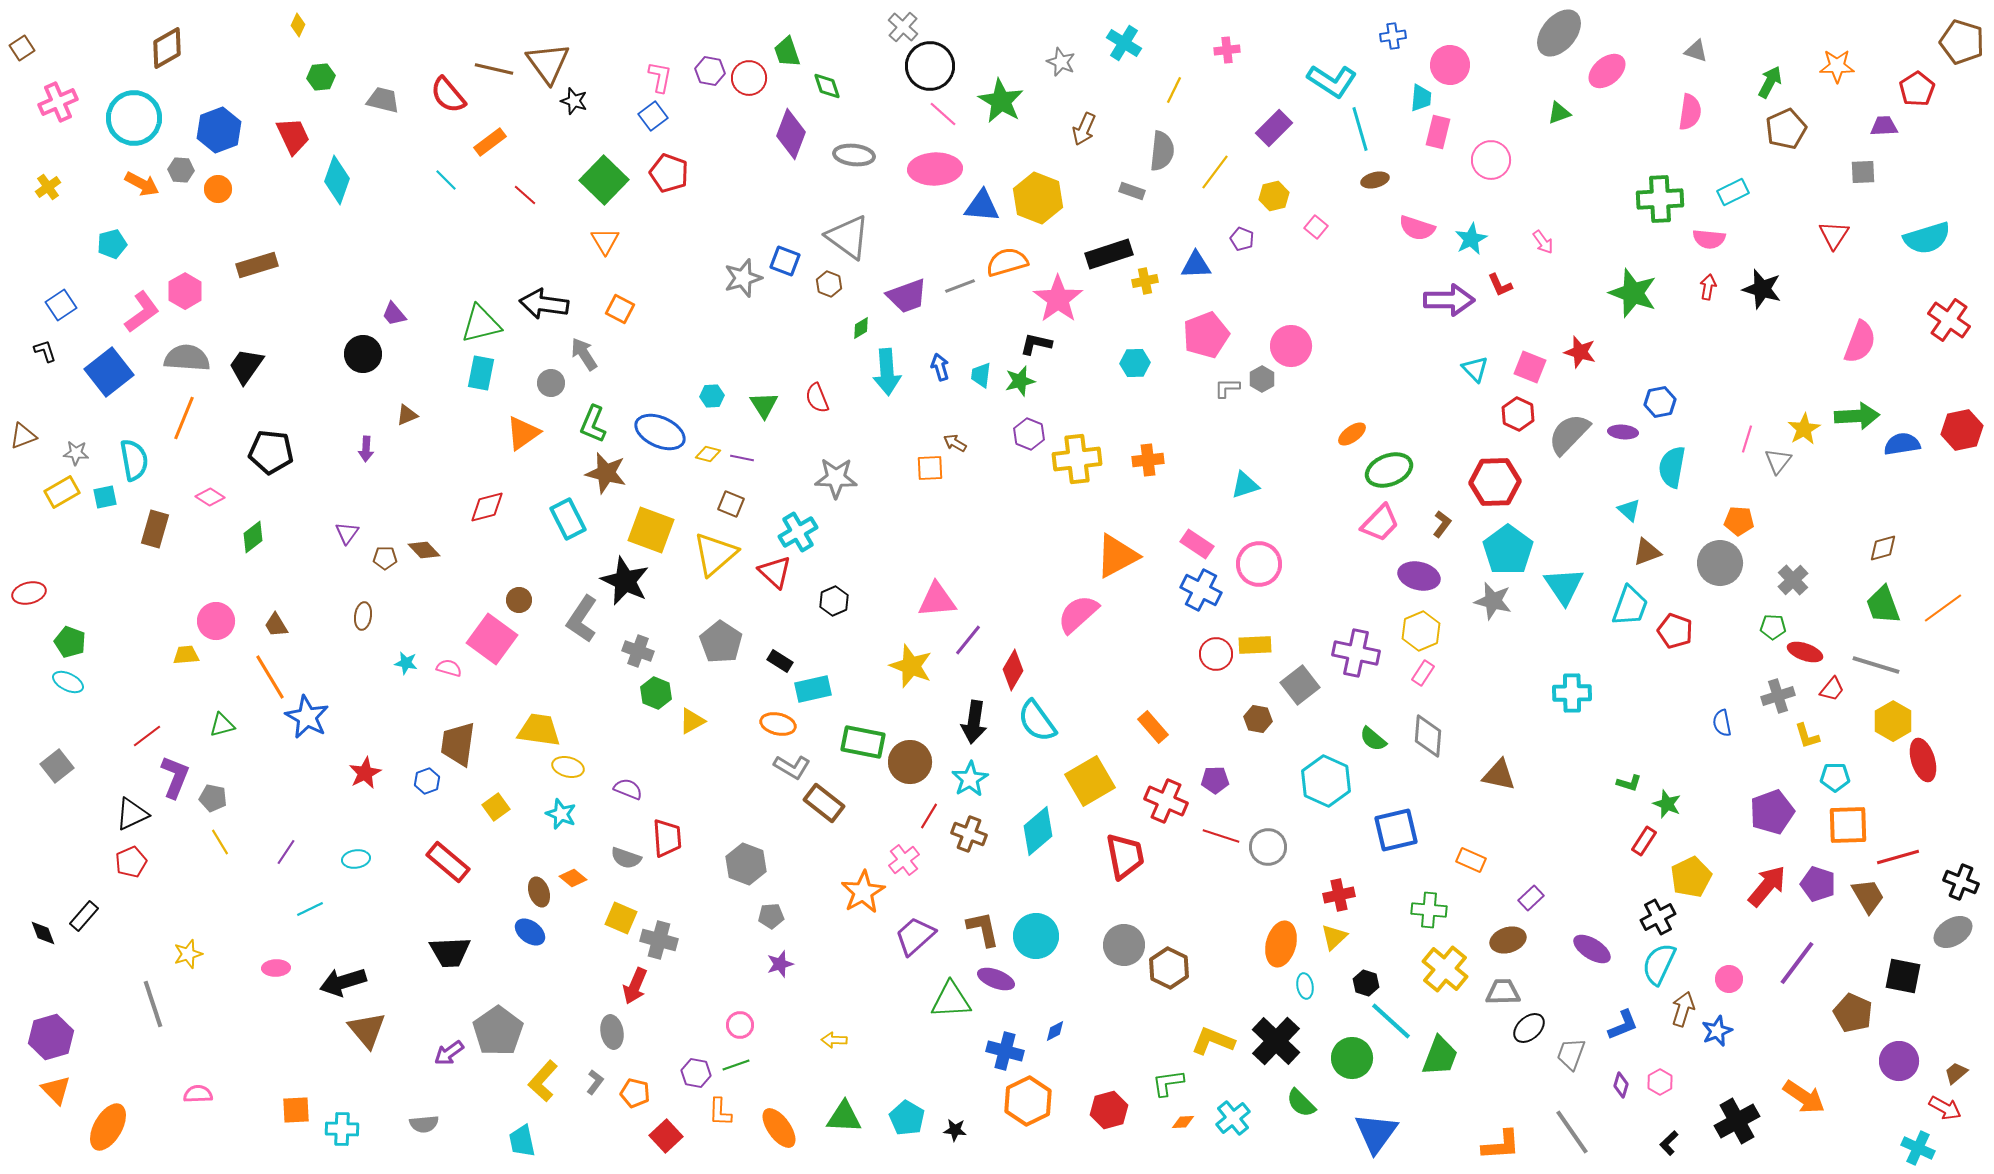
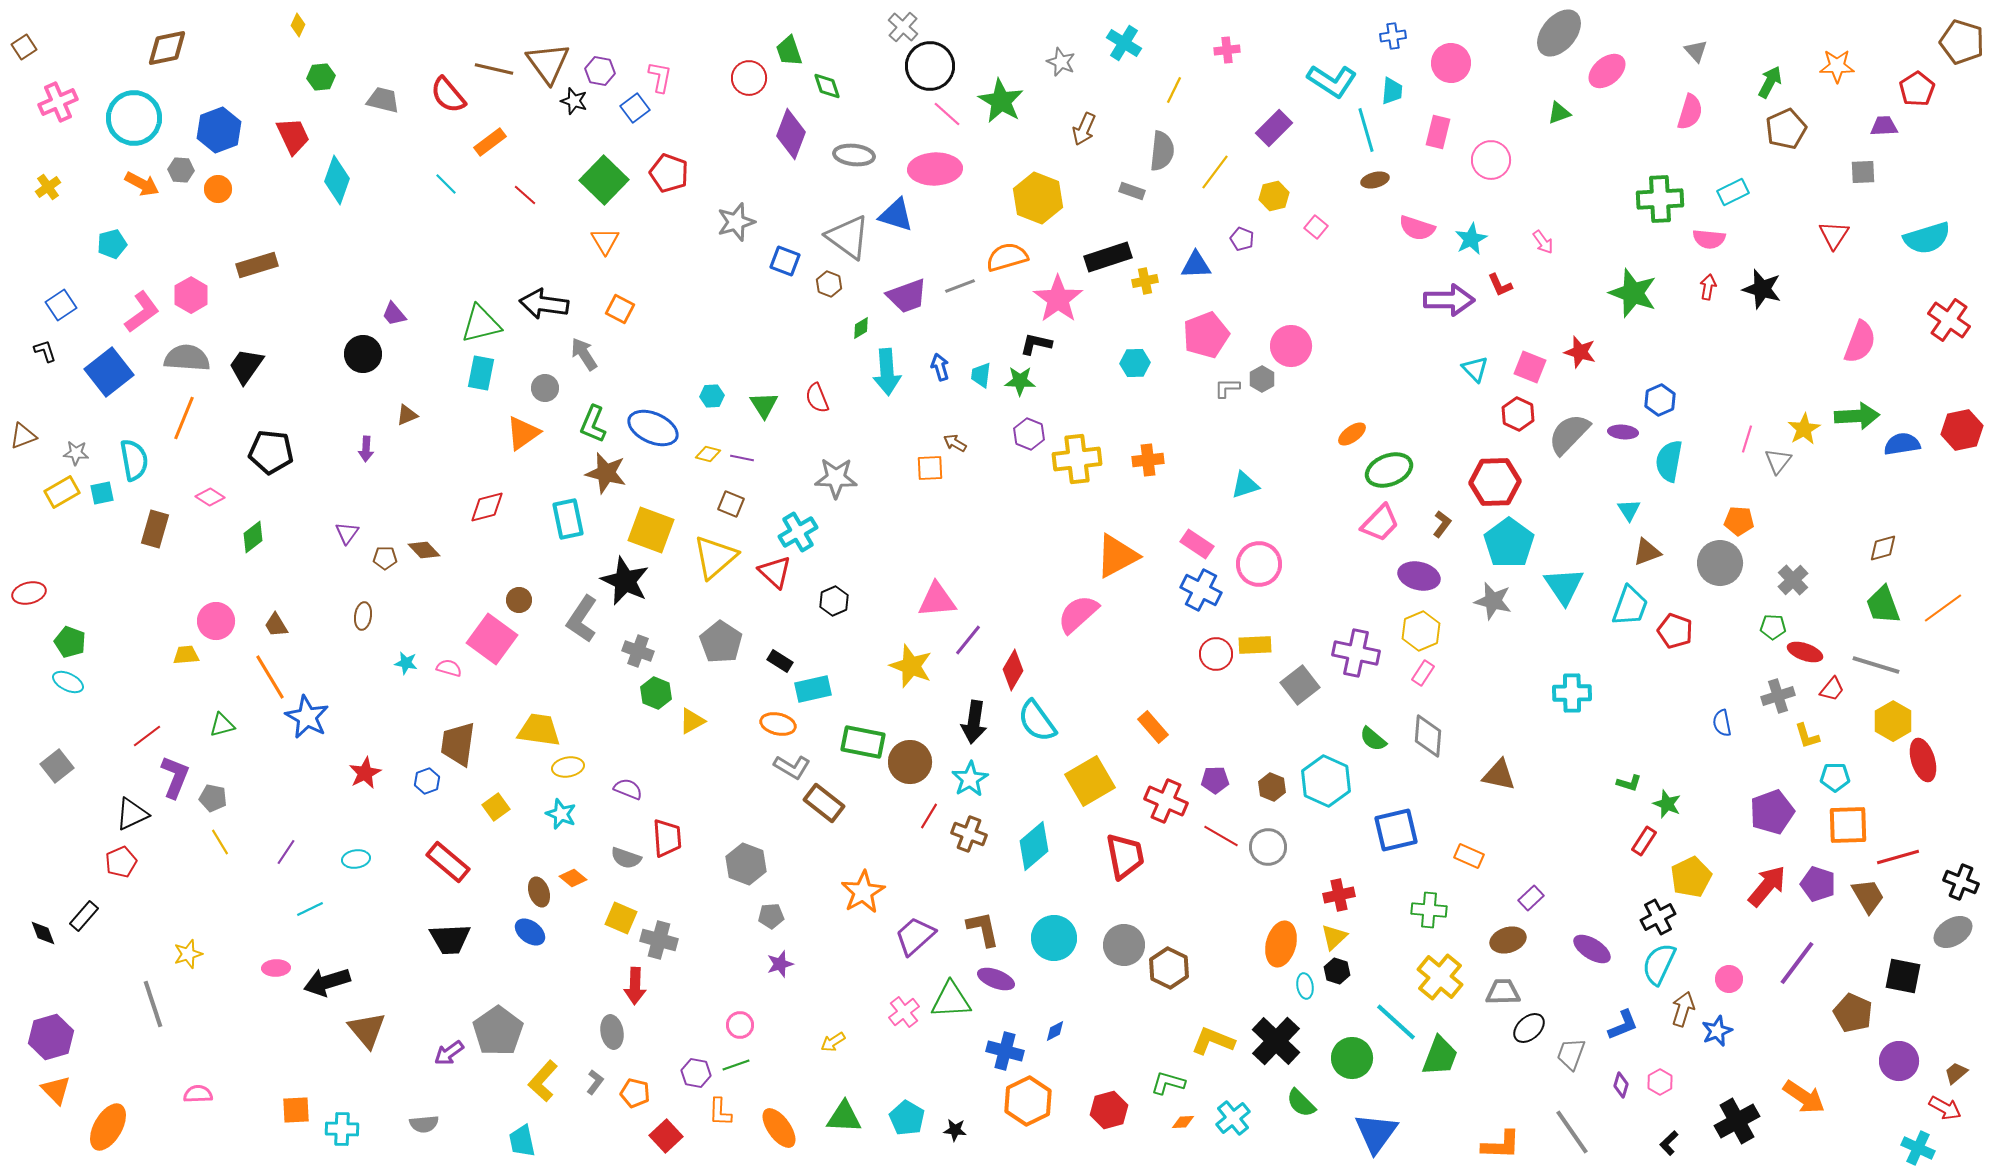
brown square at (22, 48): moved 2 px right, 1 px up
brown diamond at (167, 48): rotated 18 degrees clockwise
gray triangle at (1696, 51): rotated 30 degrees clockwise
green trapezoid at (787, 52): moved 2 px right, 1 px up
pink circle at (1450, 65): moved 1 px right, 2 px up
purple hexagon at (710, 71): moved 110 px left
cyan trapezoid at (1421, 98): moved 29 px left, 7 px up
pink semicircle at (1690, 112): rotated 9 degrees clockwise
pink line at (943, 114): moved 4 px right
blue square at (653, 116): moved 18 px left, 8 px up
cyan line at (1360, 129): moved 6 px right, 1 px down
cyan line at (446, 180): moved 4 px down
blue triangle at (982, 206): moved 86 px left, 9 px down; rotated 12 degrees clockwise
black rectangle at (1109, 254): moved 1 px left, 3 px down
orange semicircle at (1007, 262): moved 5 px up
gray star at (743, 278): moved 7 px left, 56 px up
pink hexagon at (185, 291): moved 6 px right, 4 px down
green star at (1020, 381): rotated 16 degrees clockwise
gray circle at (551, 383): moved 6 px left, 5 px down
blue hexagon at (1660, 402): moved 2 px up; rotated 12 degrees counterclockwise
blue ellipse at (660, 432): moved 7 px left, 4 px up
cyan semicircle at (1672, 467): moved 3 px left, 6 px up
cyan square at (105, 497): moved 3 px left, 4 px up
cyan triangle at (1629, 510): rotated 15 degrees clockwise
cyan rectangle at (568, 519): rotated 15 degrees clockwise
cyan pentagon at (1508, 550): moved 1 px right, 7 px up
yellow triangle at (715, 554): moved 3 px down
brown hexagon at (1258, 719): moved 14 px right, 68 px down; rotated 12 degrees clockwise
yellow ellipse at (568, 767): rotated 24 degrees counterclockwise
cyan diamond at (1038, 831): moved 4 px left, 15 px down
red line at (1221, 836): rotated 12 degrees clockwise
pink cross at (904, 860): moved 152 px down
orange rectangle at (1471, 860): moved 2 px left, 4 px up
red pentagon at (131, 862): moved 10 px left
cyan circle at (1036, 936): moved 18 px right, 2 px down
black trapezoid at (450, 952): moved 13 px up
yellow cross at (1445, 969): moved 5 px left, 8 px down
black arrow at (343, 982): moved 16 px left
black hexagon at (1366, 983): moved 29 px left, 12 px up
red arrow at (635, 986): rotated 21 degrees counterclockwise
cyan line at (1391, 1021): moved 5 px right, 1 px down
yellow arrow at (834, 1040): moved 1 px left, 2 px down; rotated 35 degrees counterclockwise
green L-shape at (1168, 1083): rotated 24 degrees clockwise
orange L-shape at (1501, 1145): rotated 6 degrees clockwise
